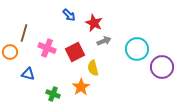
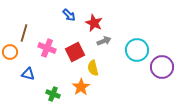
cyan circle: moved 1 px down
